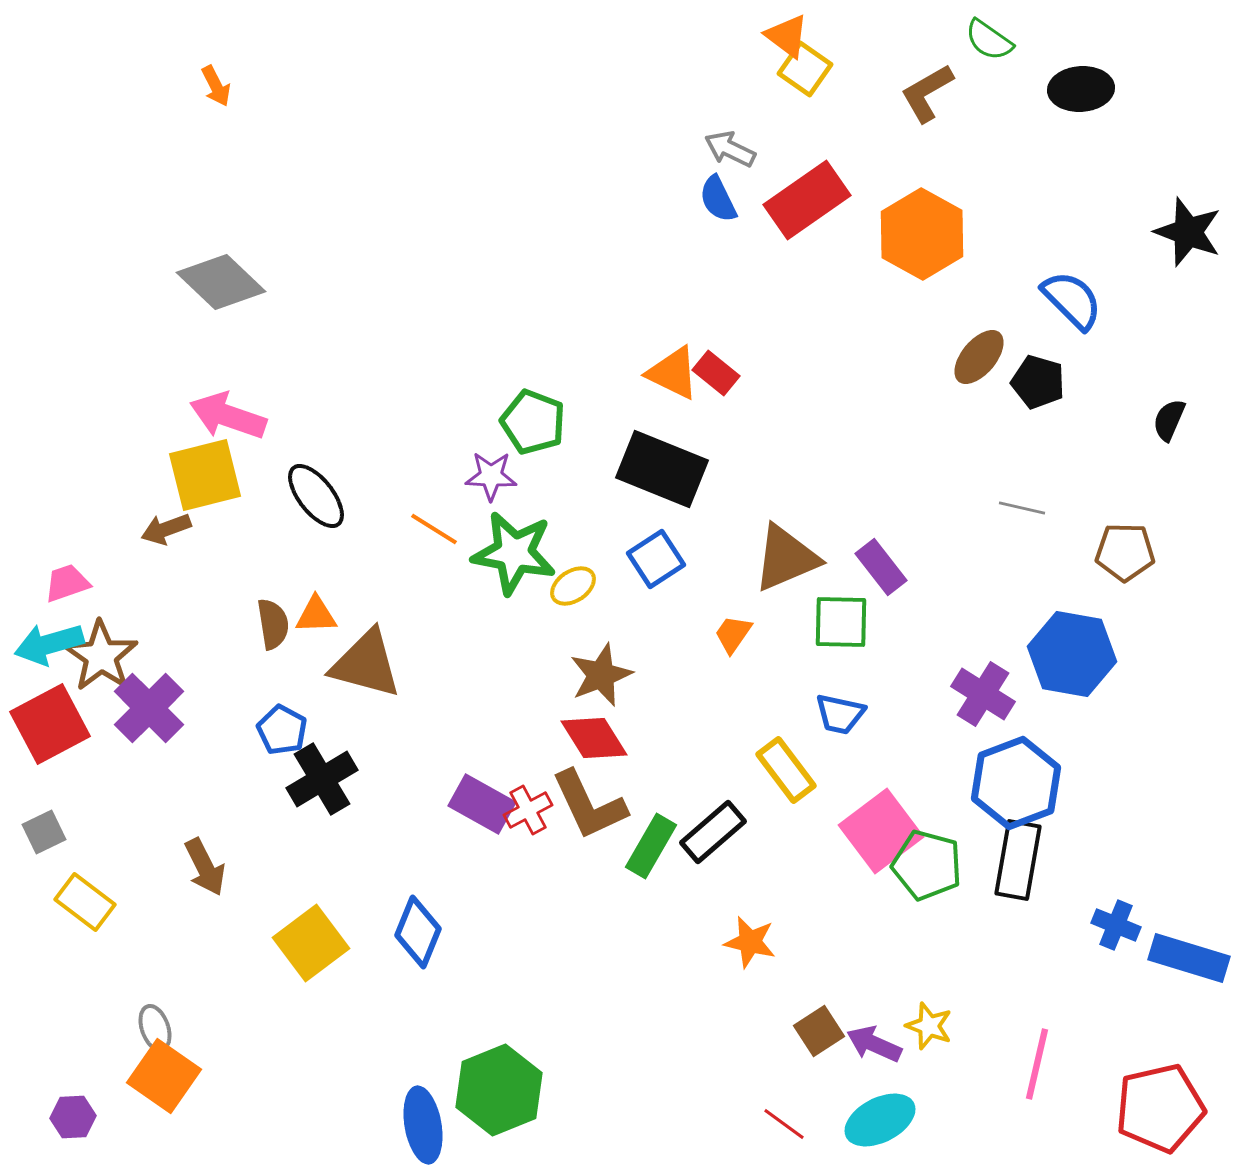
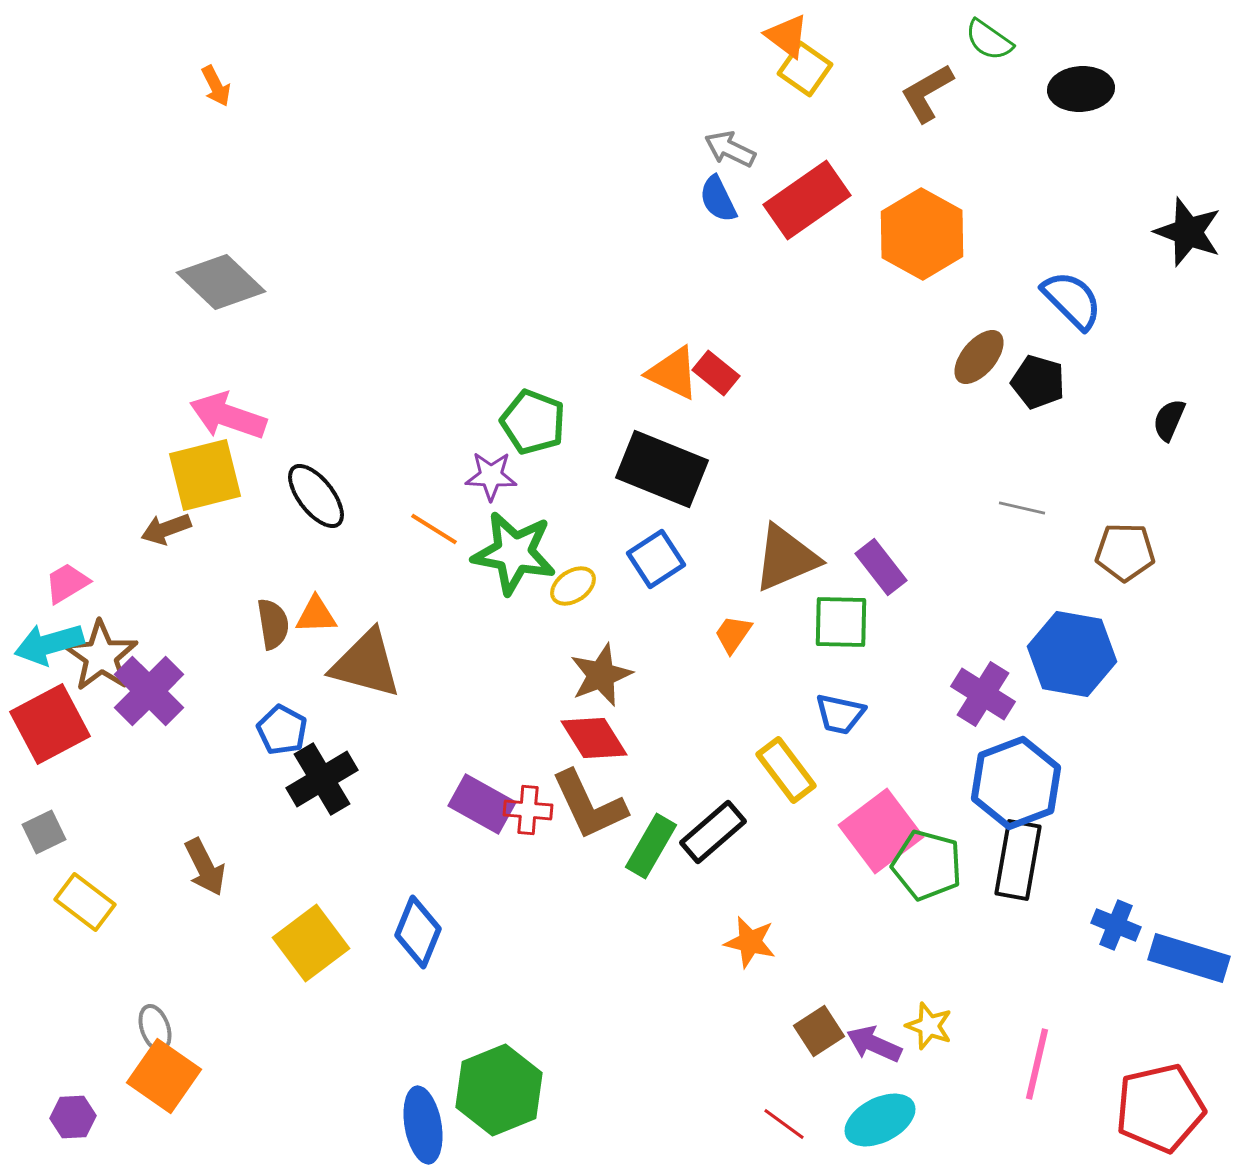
pink trapezoid at (67, 583): rotated 12 degrees counterclockwise
purple cross at (149, 708): moved 17 px up
red cross at (528, 810): rotated 33 degrees clockwise
